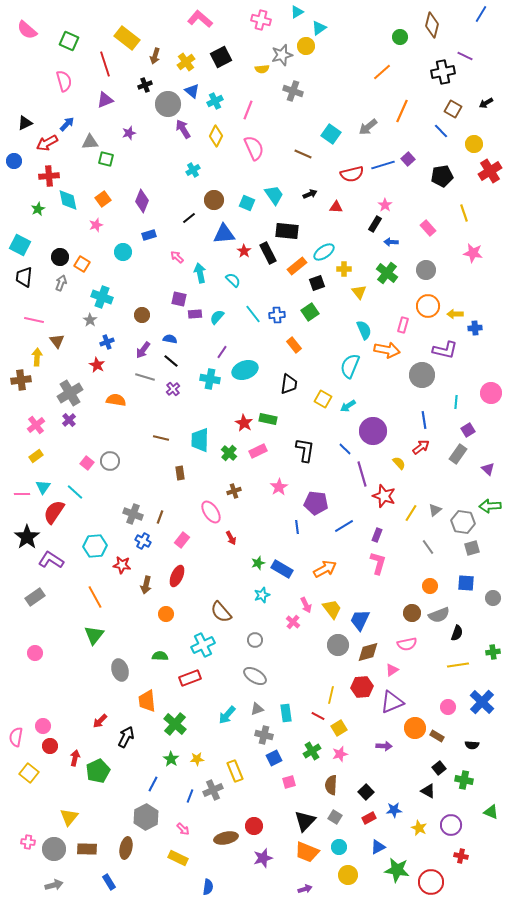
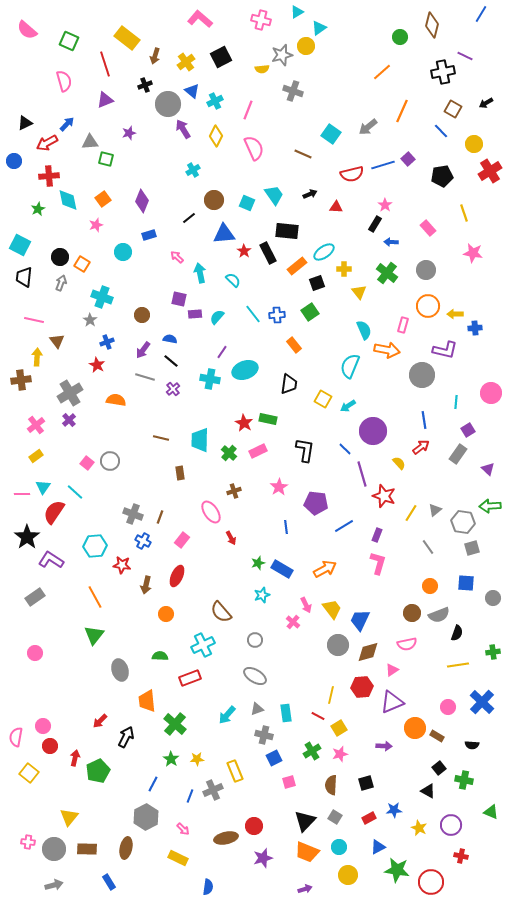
blue line at (297, 527): moved 11 px left
black square at (366, 792): moved 9 px up; rotated 28 degrees clockwise
